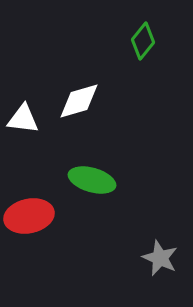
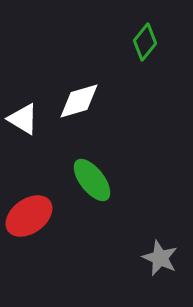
green diamond: moved 2 px right, 1 px down
white triangle: rotated 24 degrees clockwise
green ellipse: rotated 36 degrees clockwise
red ellipse: rotated 24 degrees counterclockwise
